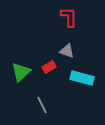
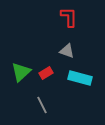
red rectangle: moved 3 px left, 6 px down
cyan rectangle: moved 2 px left
